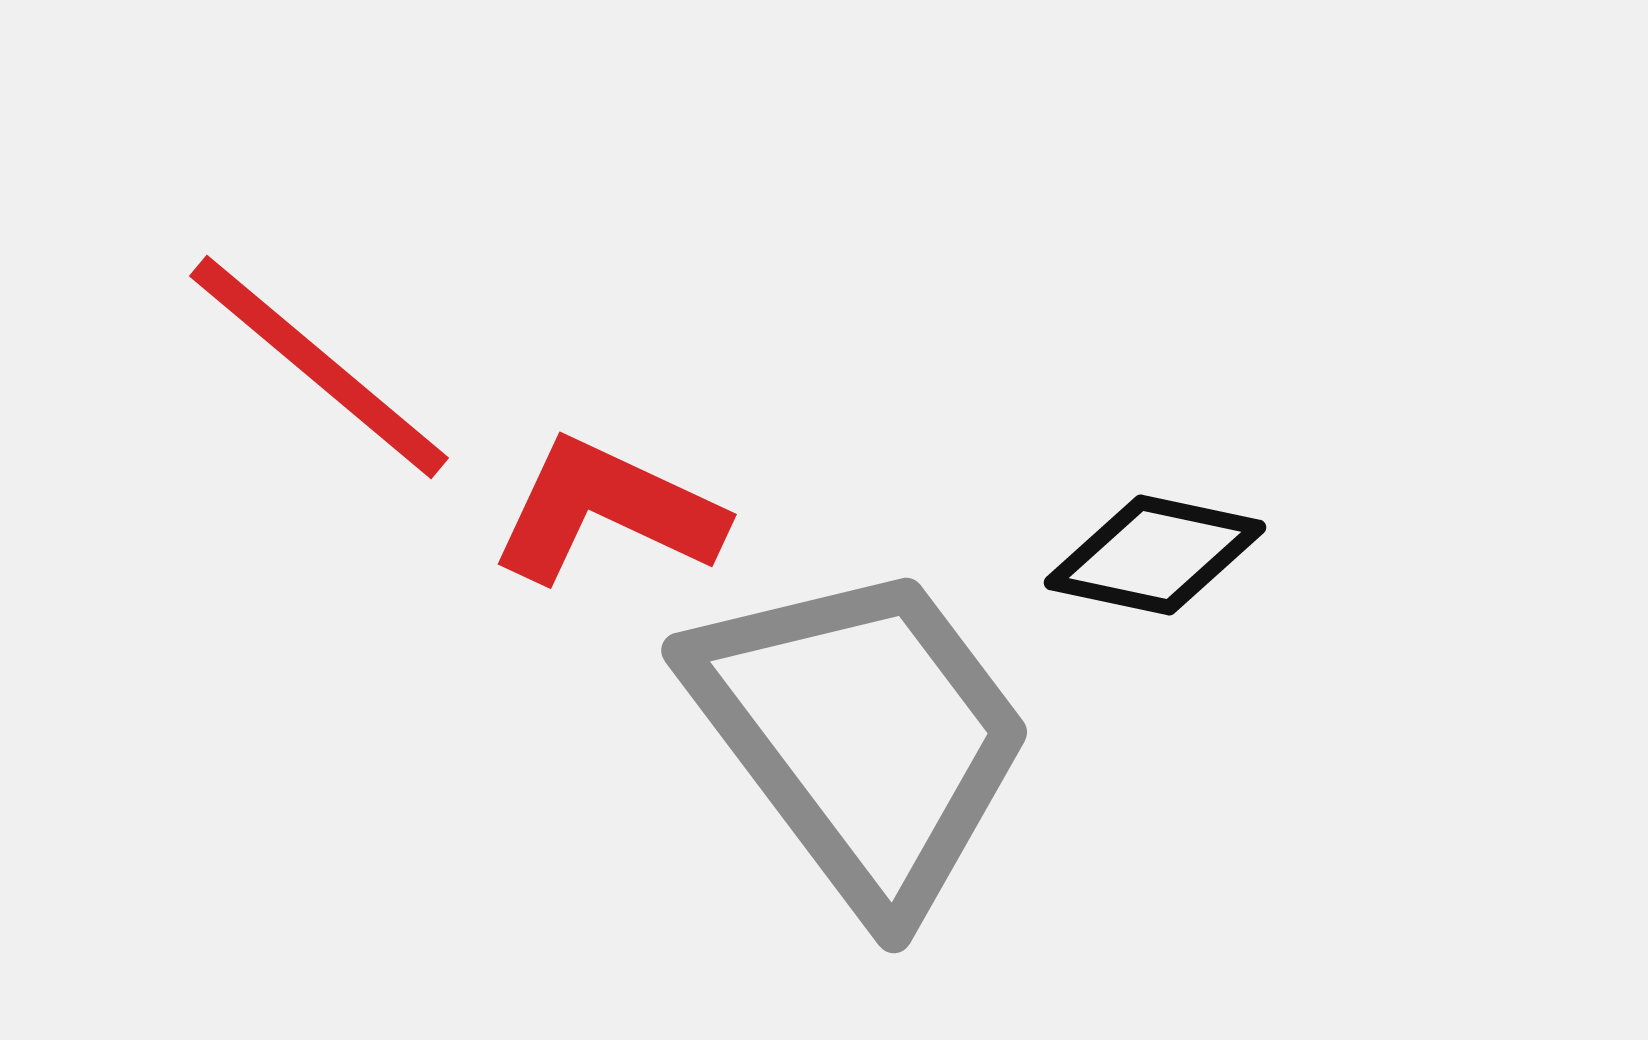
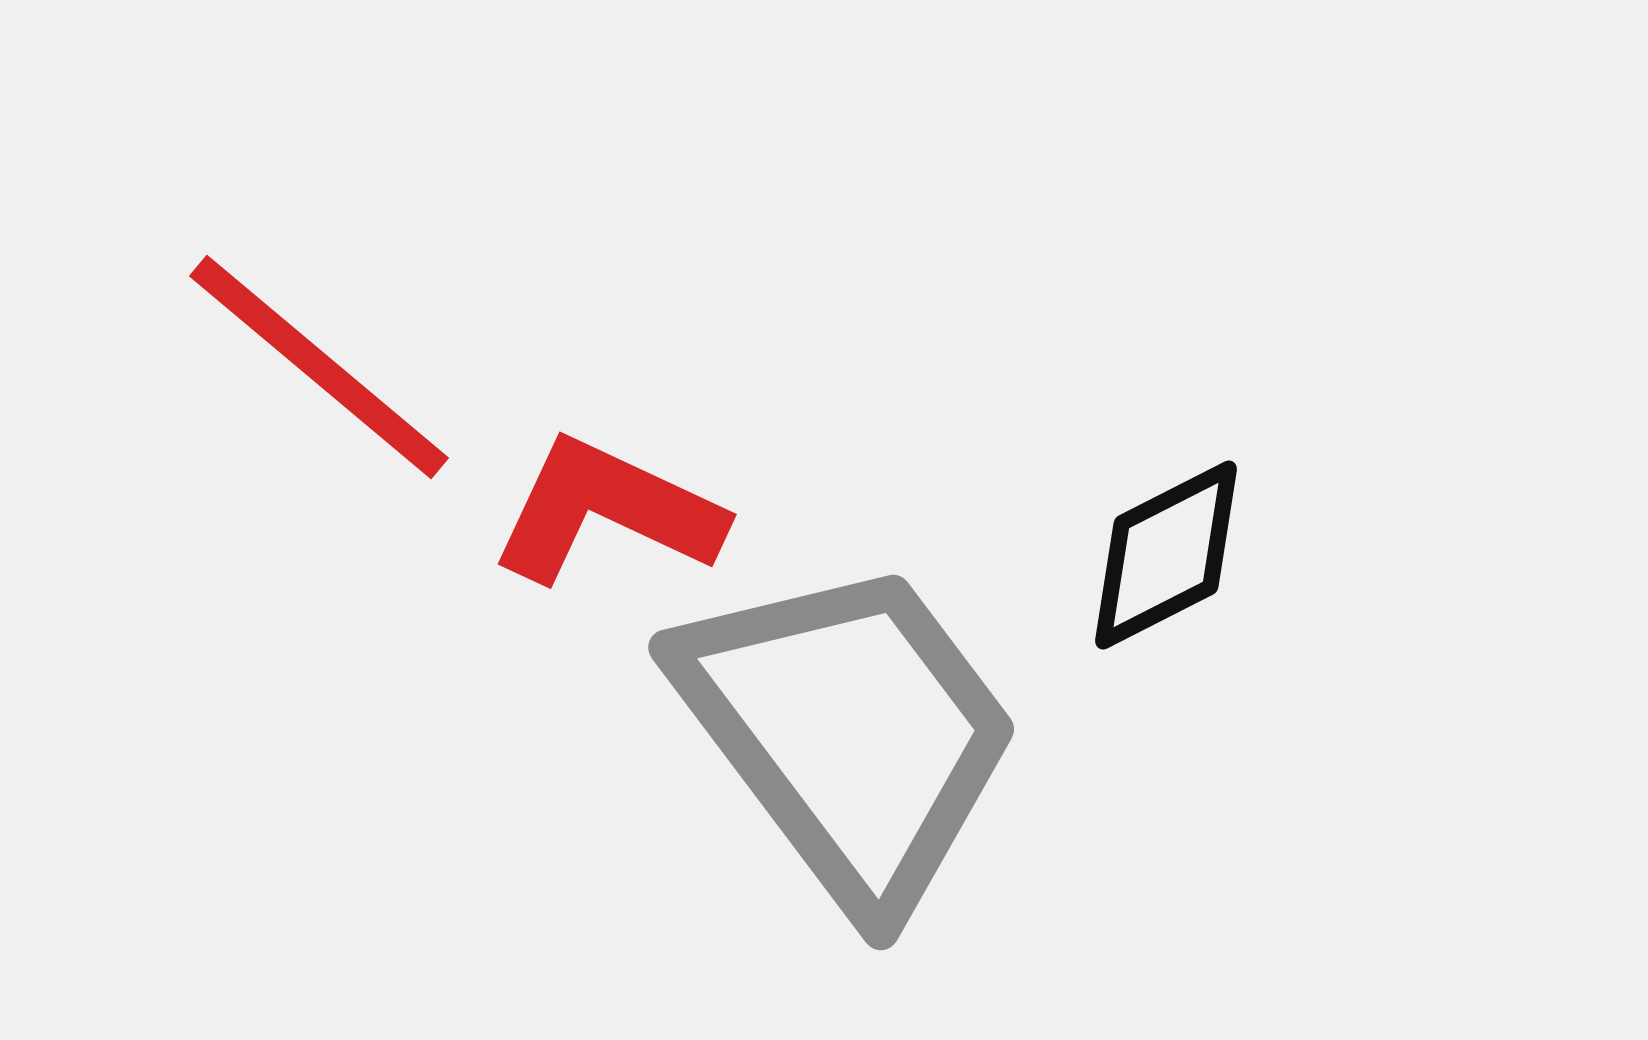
black diamond: moved 11 px right; rotated 39 degrees counterclockwise
gray trapezoid: moved 13 px left, 3 px up
